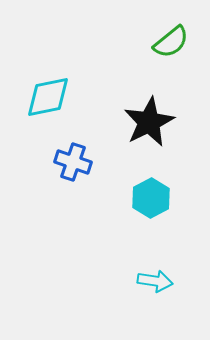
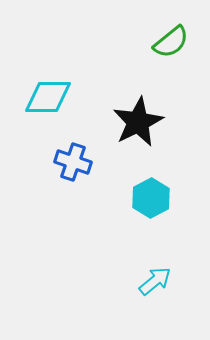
cyan diamond: rotated 12 degrees clockwise
black star: moved 11 px left
cyan arrow: rotated 48 degrees counterclockwise
